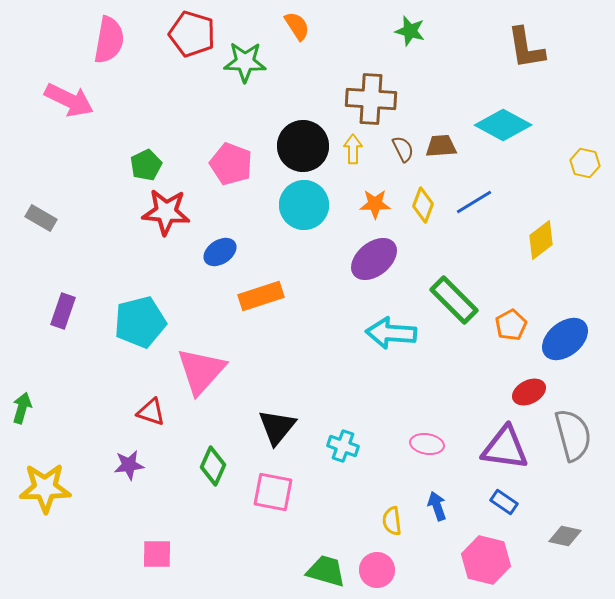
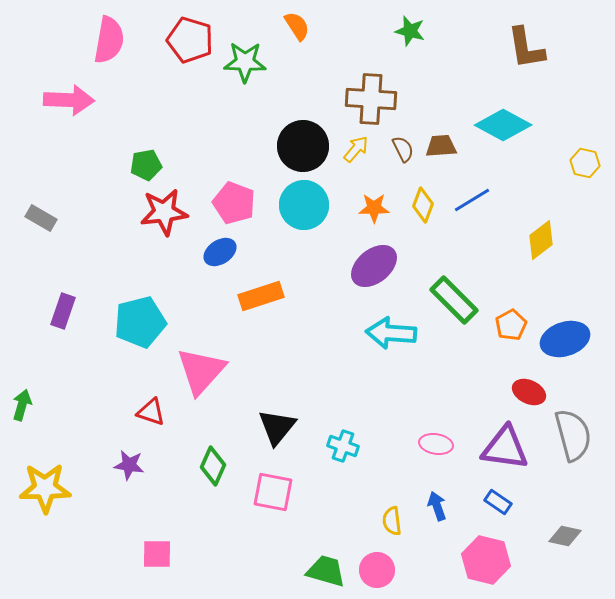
red pentagon at (192, 34): moved 2 px left, 6 px down
pink arrow at (69, 100): rotated 24 degrees counterclockwise
yellow arrow at (353, 149): moved 3 px right; rotated 40 degrees clockwise
pink pentagon at (231, 164): moved 3 px right, 39 px down
green pentagon at (146, 165): rotated 16 degrees clockwise
blue line at (474, 202): moved 2 px left, 2 px up
orange star at (375, 204): moved 1 px left, 4 px down
red star at (166, 212): moved 2 px left; rotated 12 degrees counterclockwise
purple ellipse at (374, 259): moved 7 px down
blue ellipse at (565, 339): rotated 21 degrees clockwise
red ellipse at (529, 392): rotated 52 degrees clockwise
green arrow at (22, 408): moved 3 px up
pink ellipse at (427, 444): moved 9 px right
purple star at (129, 465): rotated 16 degrees clockwise
blue rectangle at (504, 502): moved 6 px left
